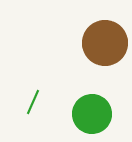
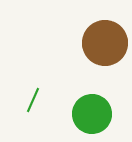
green line: moved 2 px up
